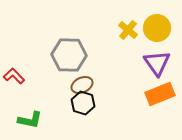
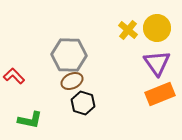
brown ellipse: moved 10 px left, 4 px up
